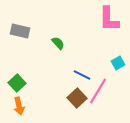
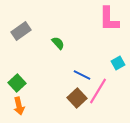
gray rectangle: moved 1 px right; rotated 48 degrees counterclockwise
